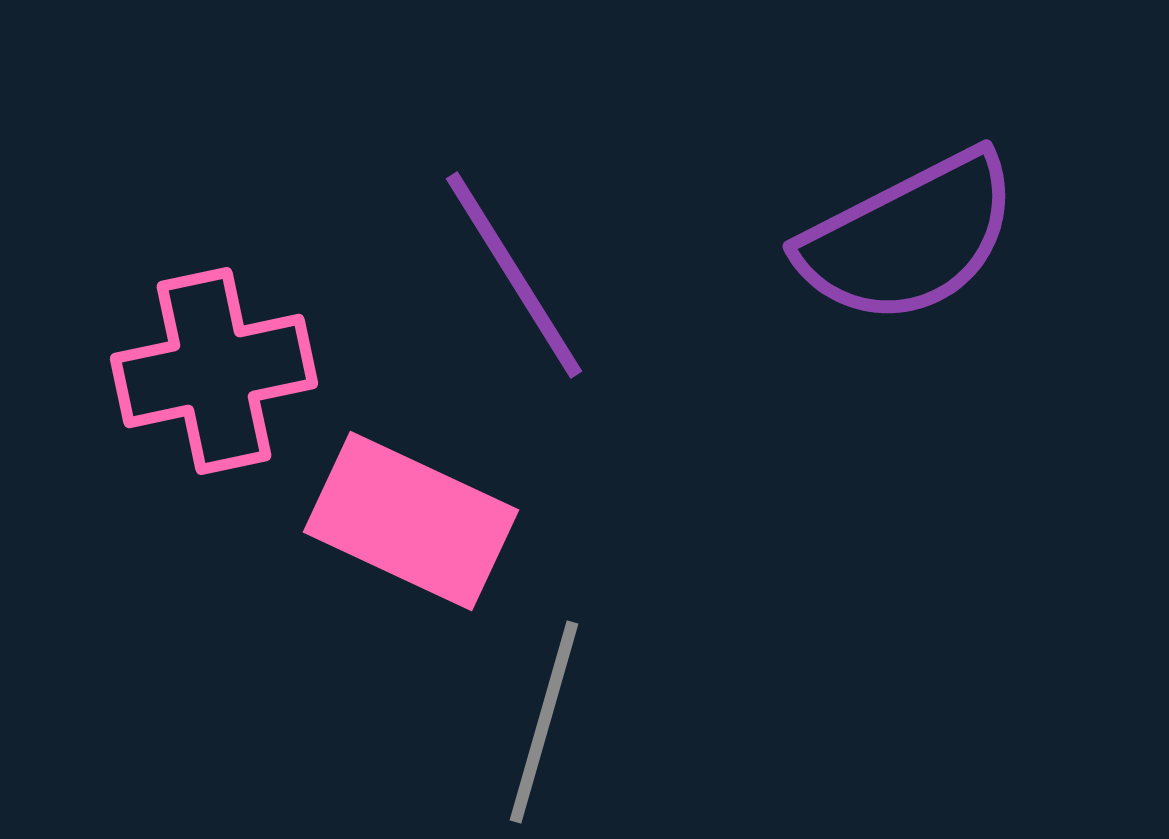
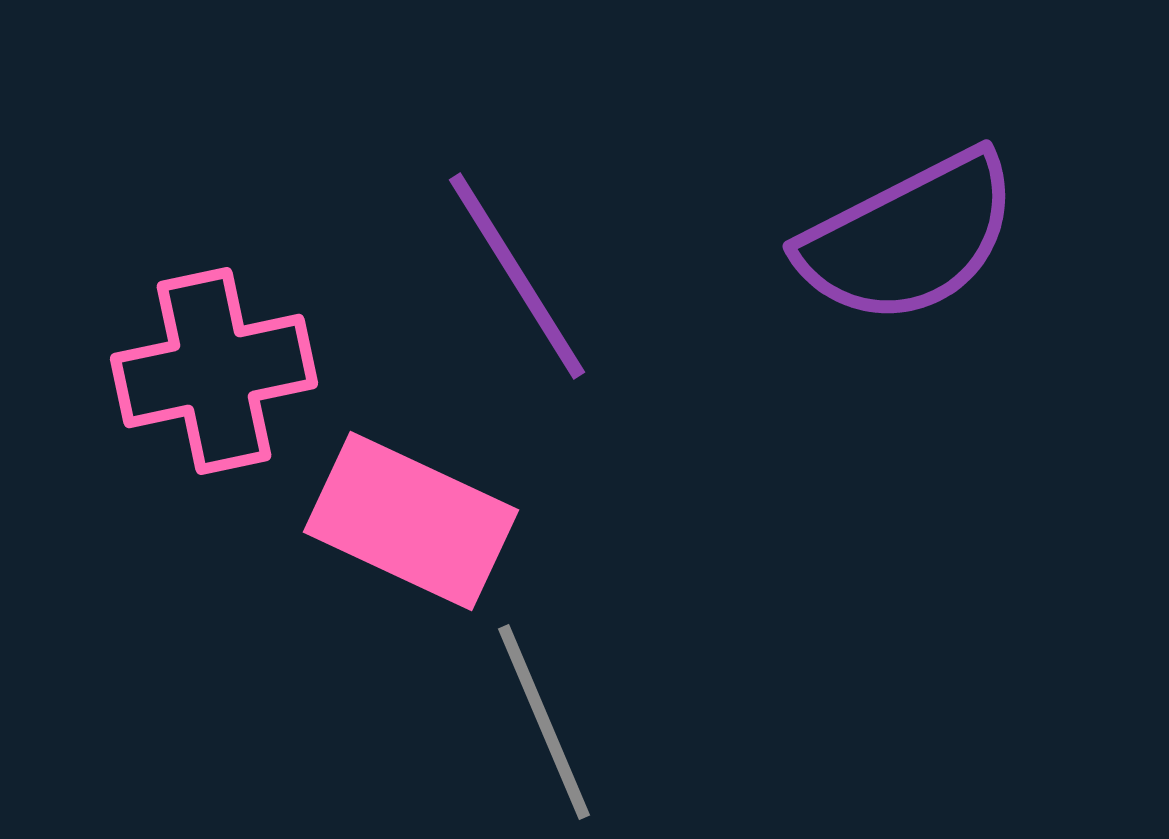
purple line: moved 3 px right, 1 px down
gray line: rotated 39 degrees counterclockwise
